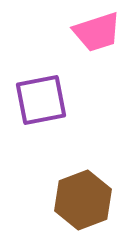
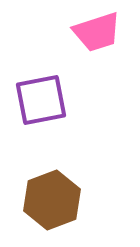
brown hexagon: moved 31 px left
